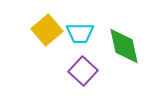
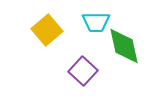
cyan trapezoid: moved 16 px right, 11 px up
